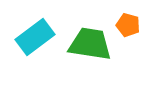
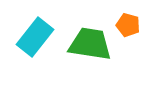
cyan rectangle: rotated 15 degrees counterclockwise
